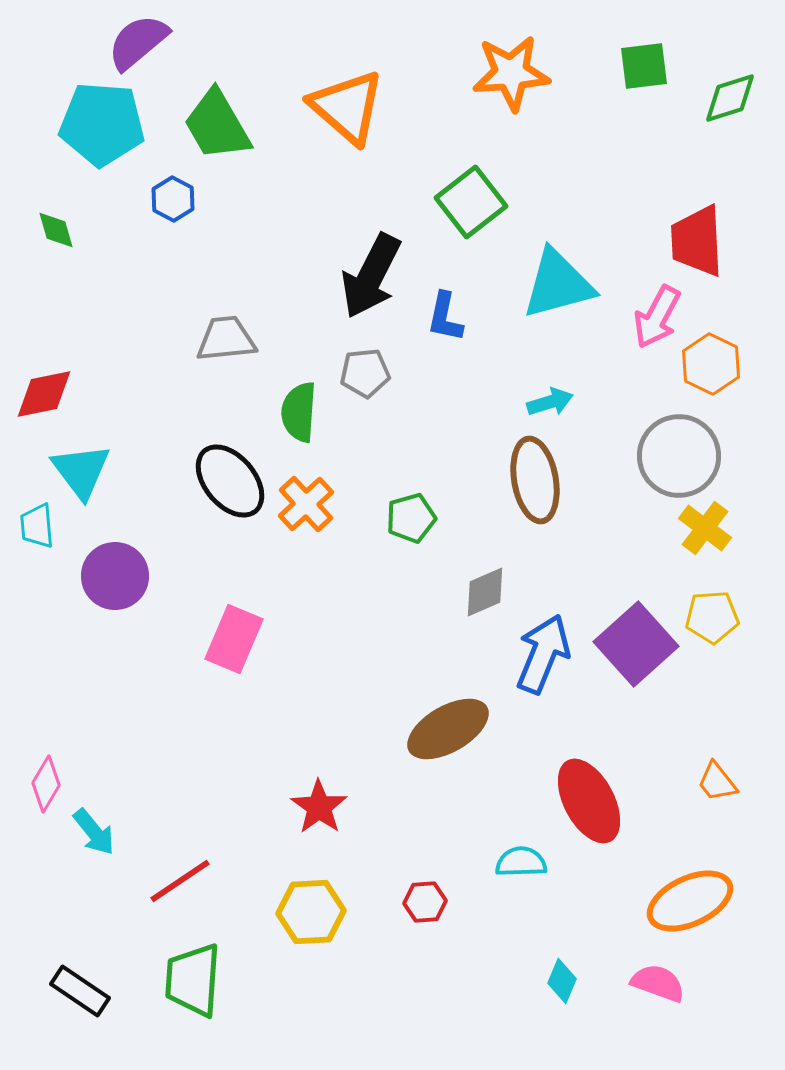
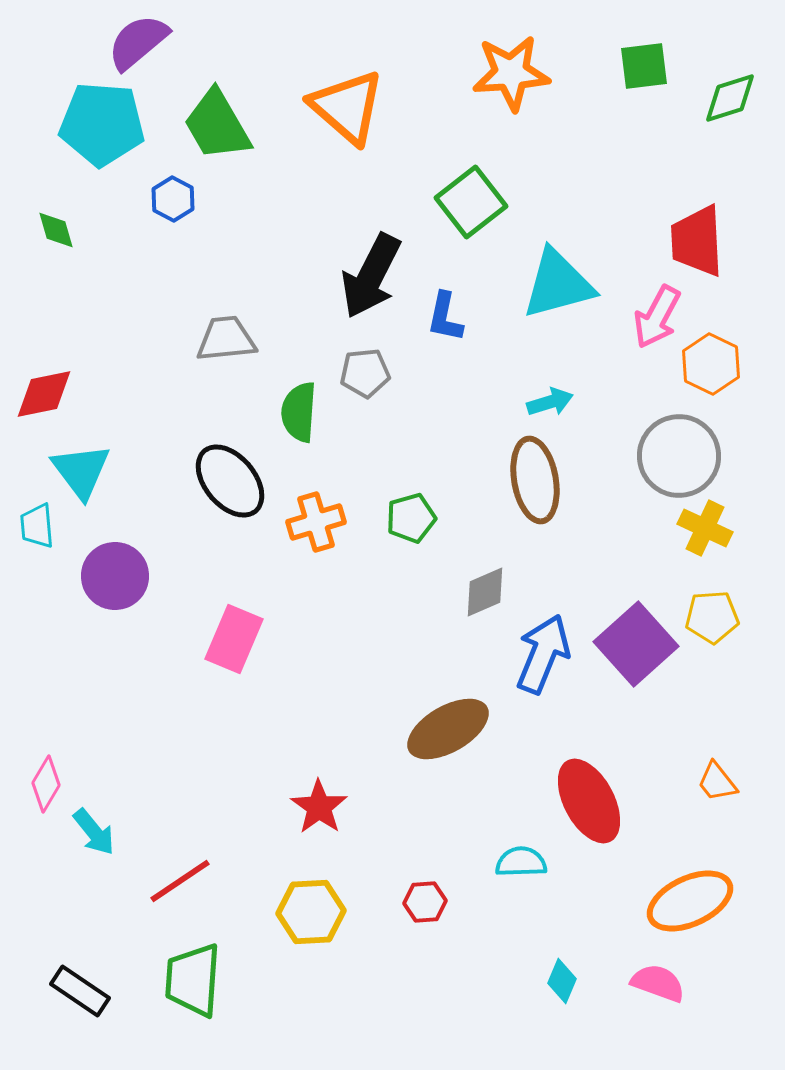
orange cross at (306, 504): moved 10 px right, 18 px down; rotated 26 degrees clockwise
yellow cross at (705, 528): rotated 12 degrees counterclockwise
